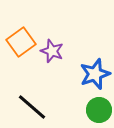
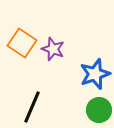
orange square: moved 1 px right, 1 px down; rotated 20 degrees counterclockwise
purple star: moved 1 px right, 2 px up
black line: rotated 72 degrees clockwise
